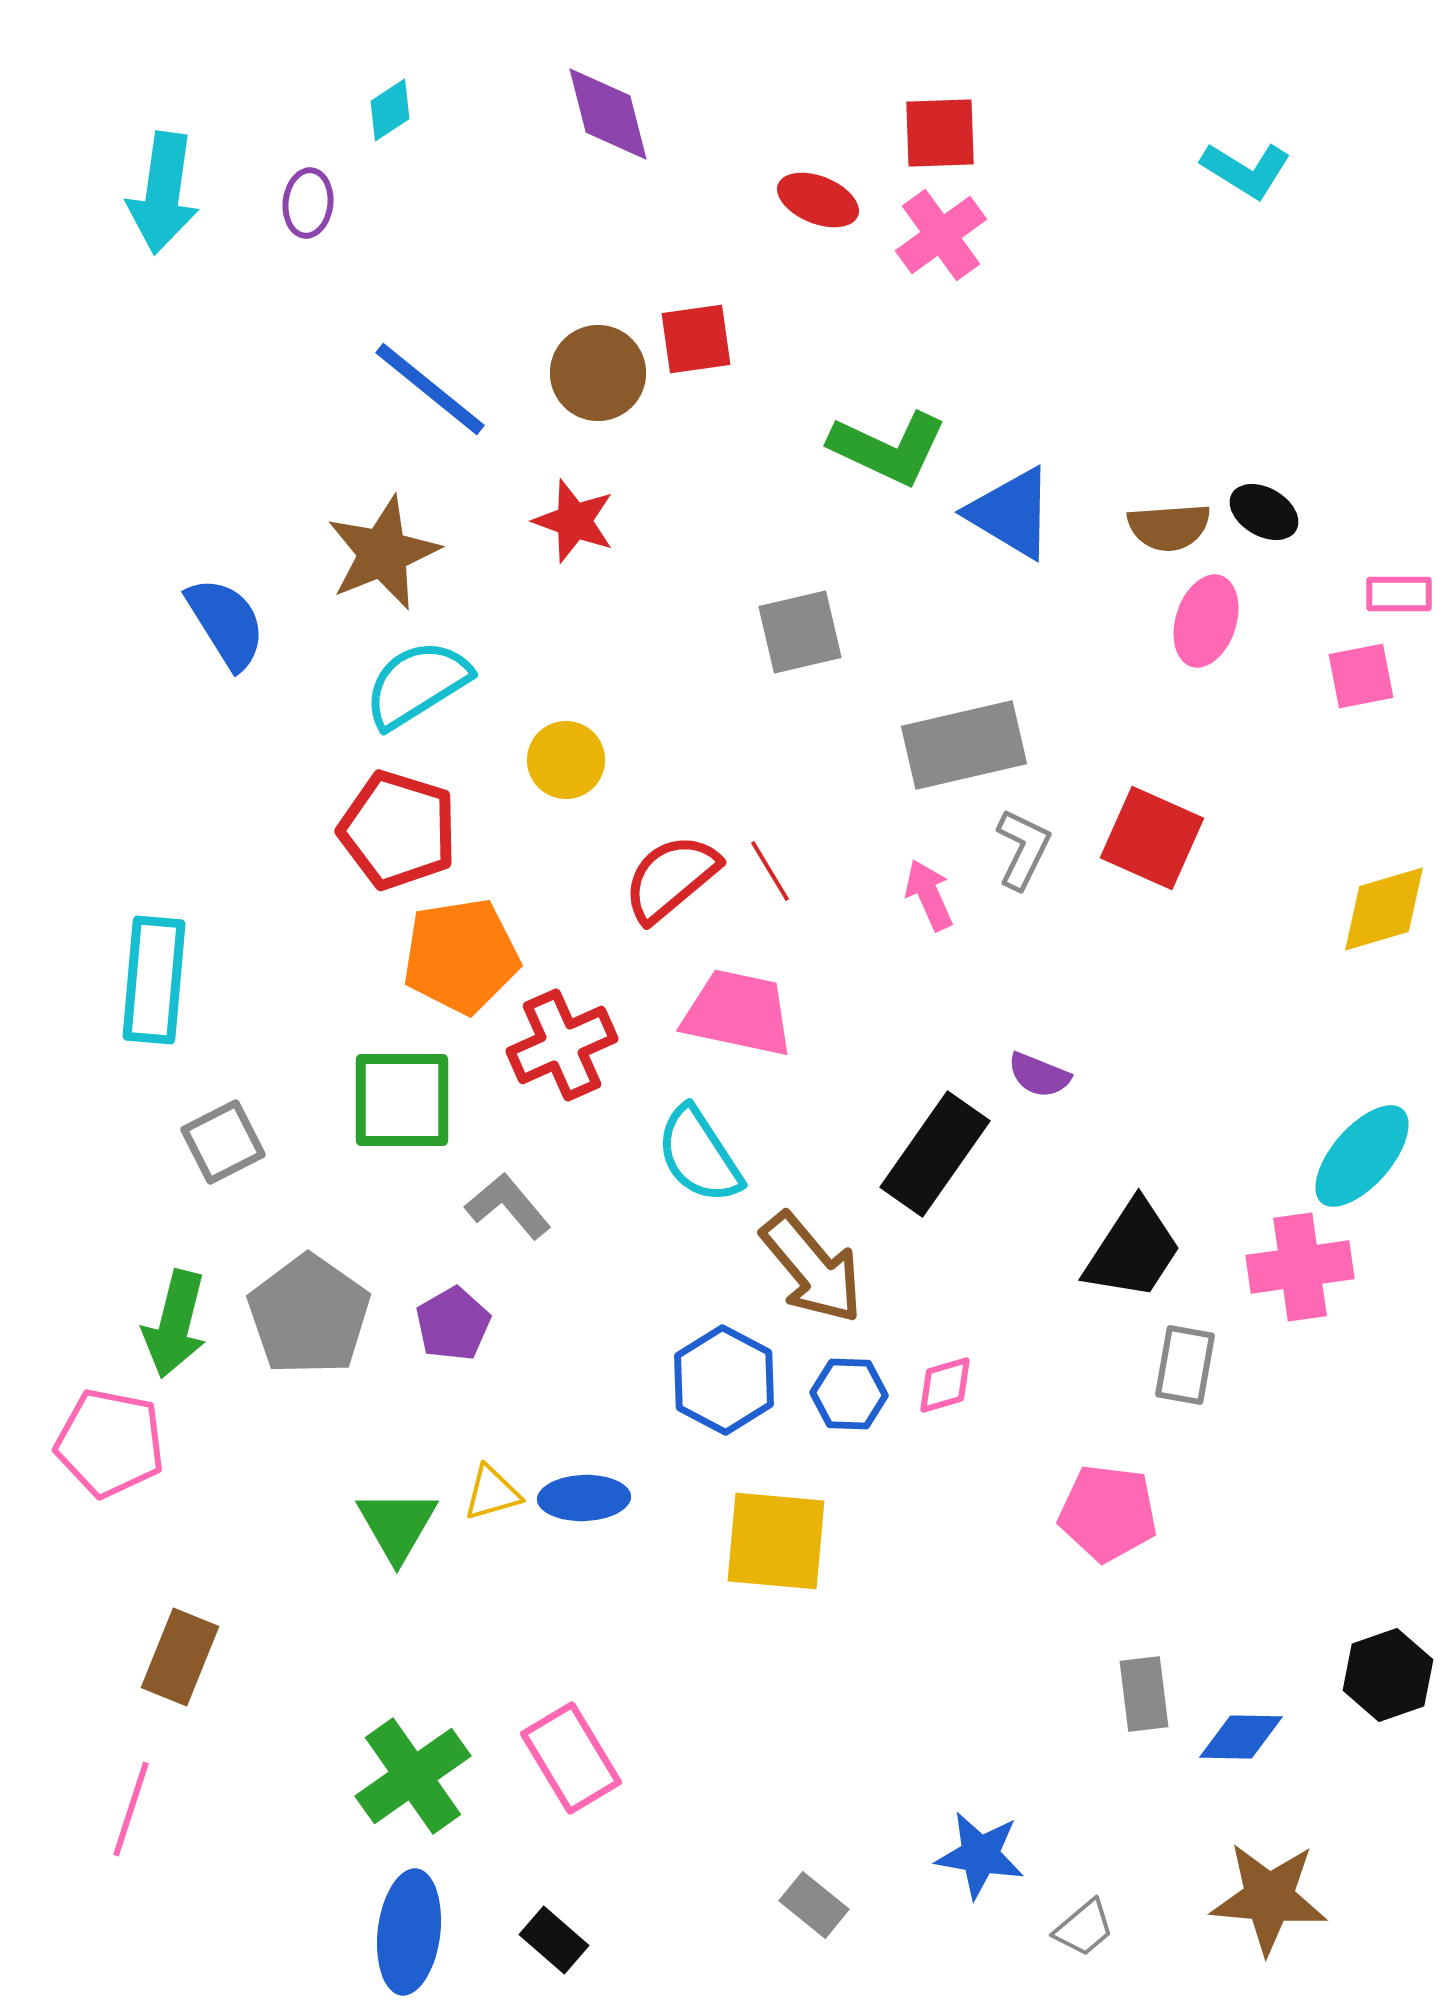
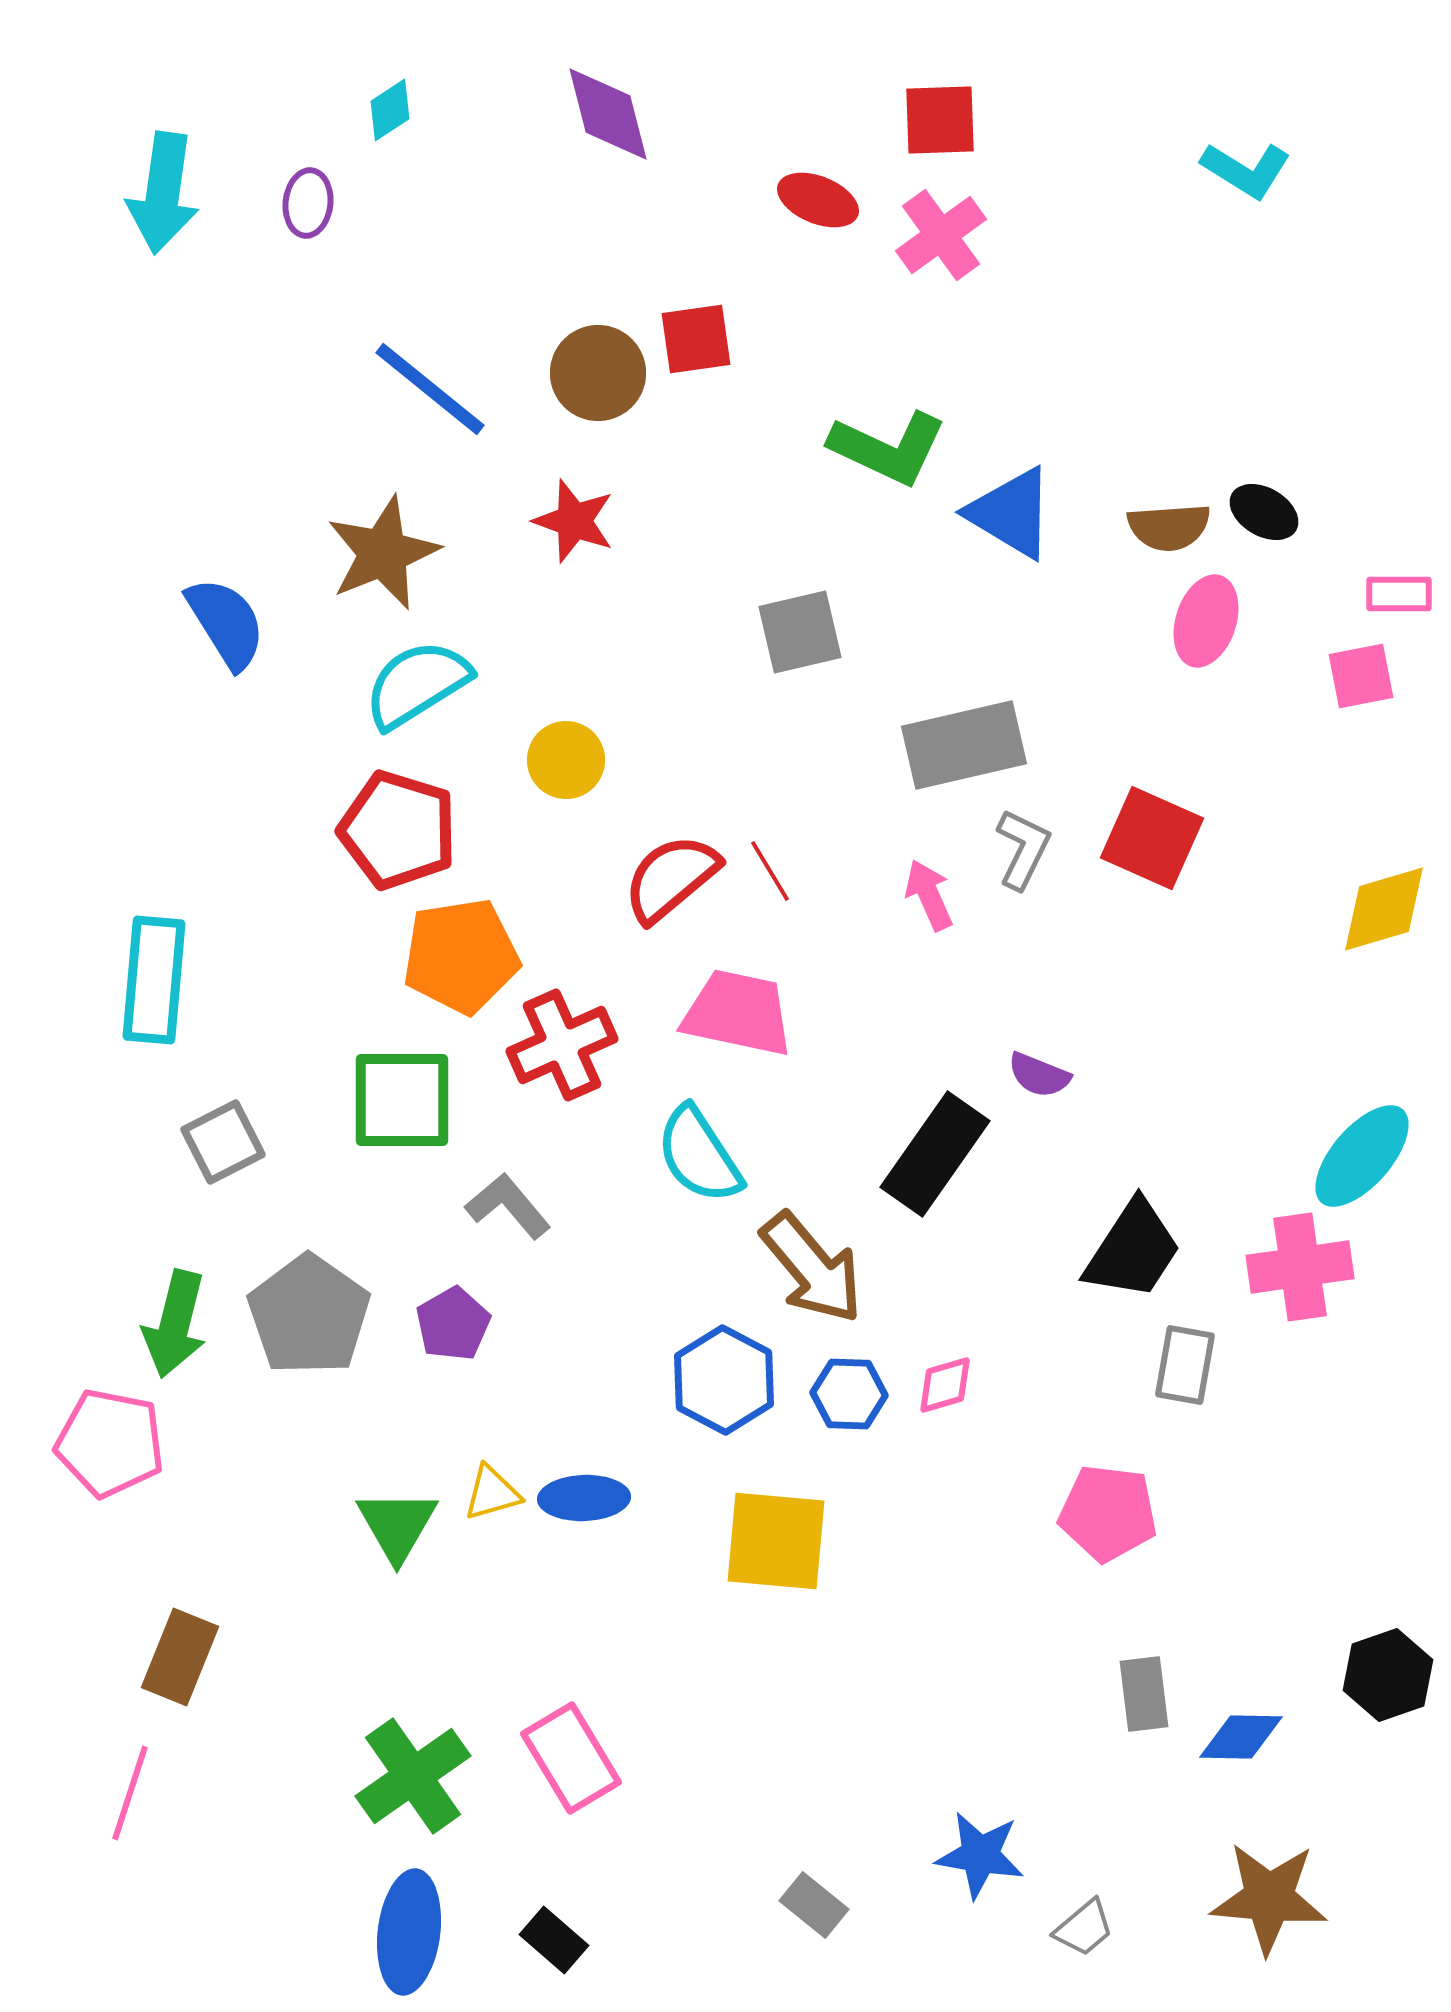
red square at (940, 133): moved 13 px up
pink line at (131, 1809): moved 1 px left, 16 px up
